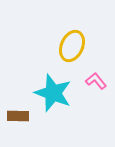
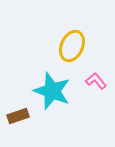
cyan star: moved 1 px left, 2 px up
brown rectangle: rotated 20 degrees counterclockwise
